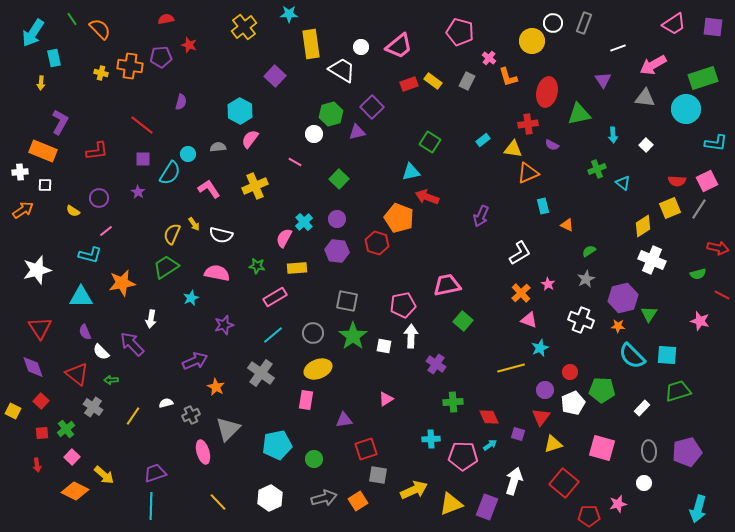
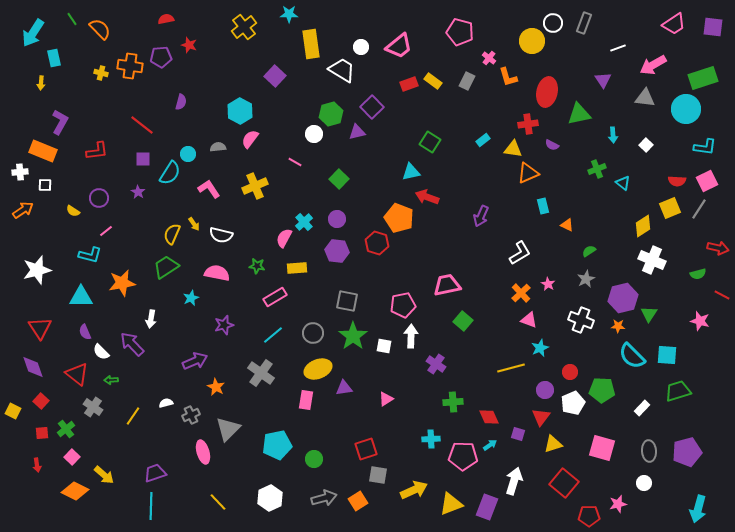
cyan L-shape at (716, 143): moved 11 px left, 4 px down
purple triangle at (344, 420): moved 32 px up
